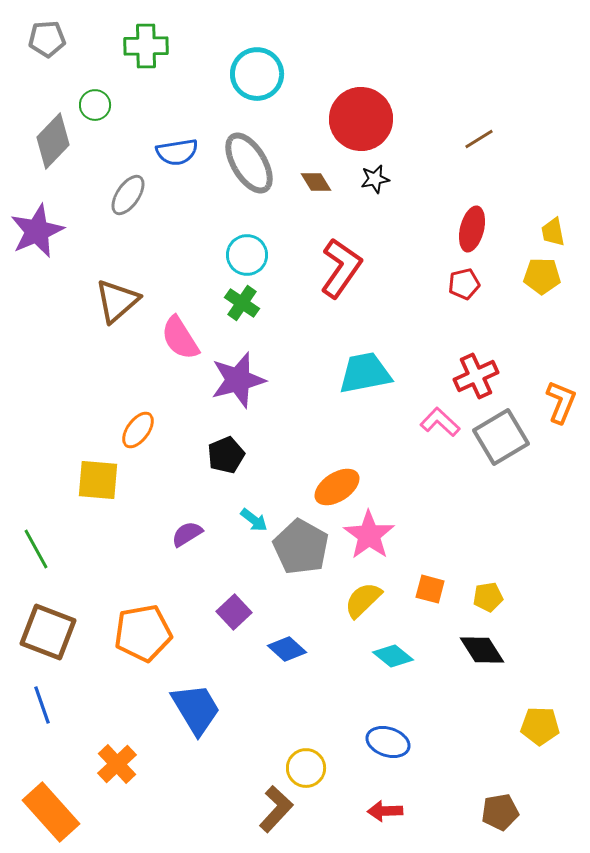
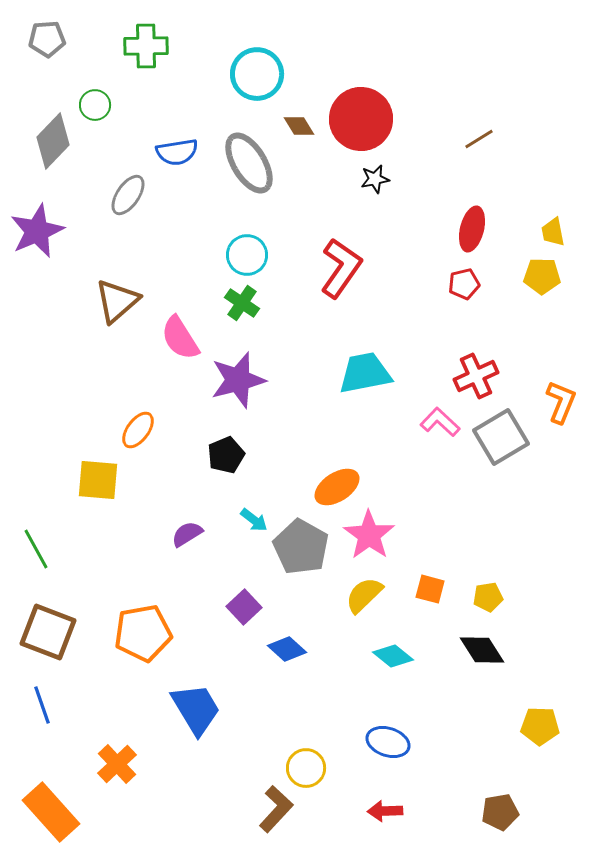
brown diamond at (316, 182): moved 17 px left, 56 px up
yellow semicircle at (363, 600): moved 1 px right, 5 px up
purple square at (234, 612): moved 10 px right, 5 px up
